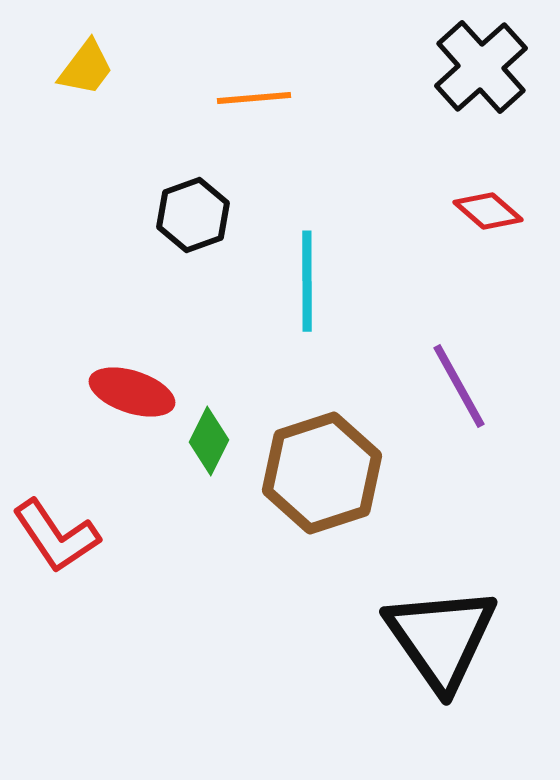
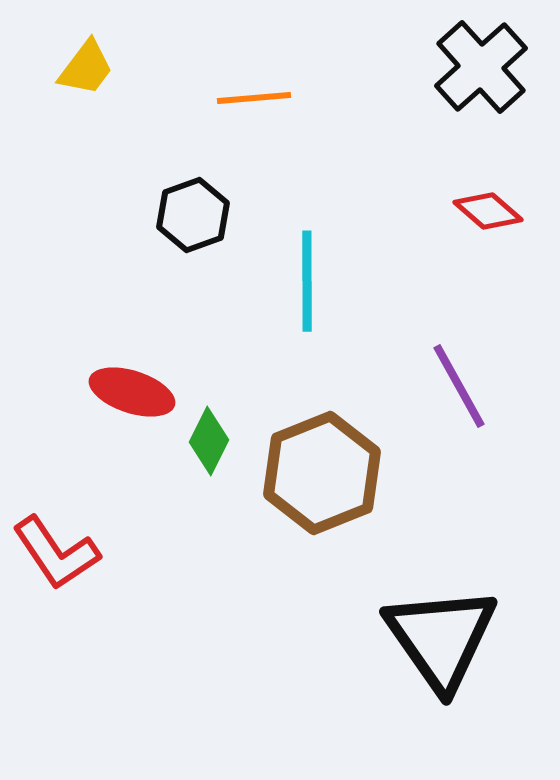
brown hexagon: rotated 4 degrees counterclockwise
red L-shape: moved 17 px down
